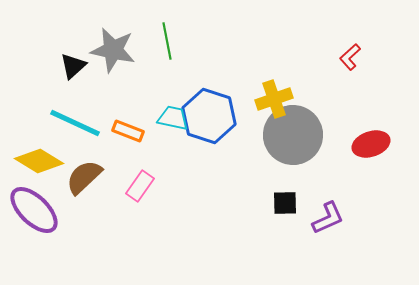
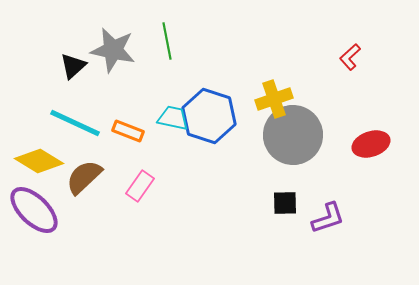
purple L-shape: rotated 6 degrees clockwise
